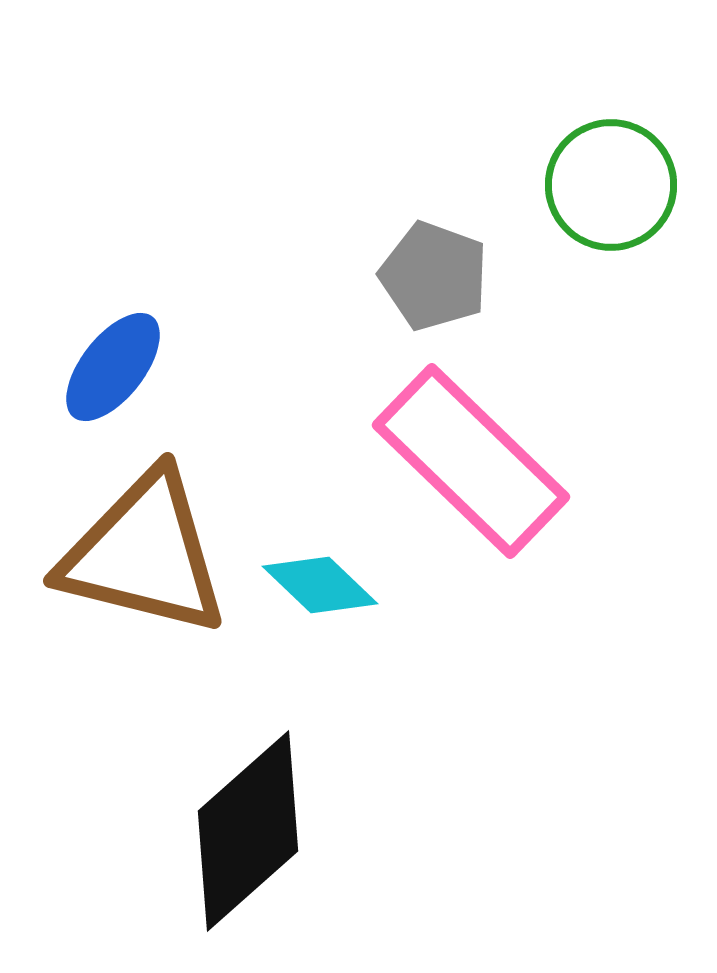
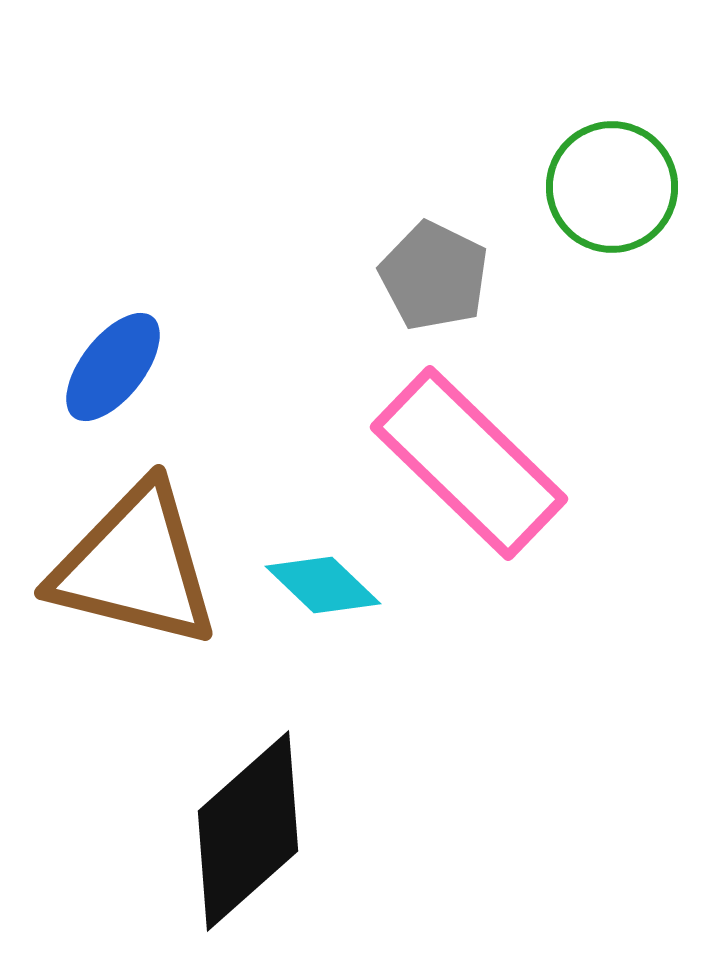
green circle: moved 1 px right, 2 px down
gray pentagon: rotated 6 degrees clockwise
pink rectangle: moved 2 px left, 2 px down
brown triangle: moved 9 px left, 12 px down
cyan diamond: moved 3 px right
